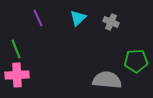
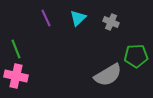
purple line: moved 8 px right
green pentagon: moved 5 px up
pink cross: moved 1 px left, 1 px down; rotated 15 degrees clockwise
gray semicircle: moved 1 px right, 5 px up; rotated 144 degrees clockwise
